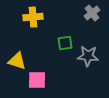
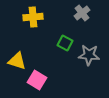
gray cross: moved 10 px left
green square: rotated 35 degrees clockwise
gray star: moved 1 px right, 1 px up
pink square: rotated 30 degrees clockwise
